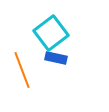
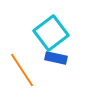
orange line: rotated 12 degrees counterclockwise
